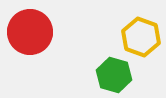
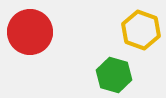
yellow hexagon: moved 7 px up
